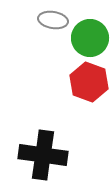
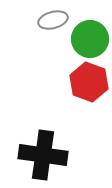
gray ellipse: rotated 24 degrees counterclockwise
green circle: moved 1 px down
